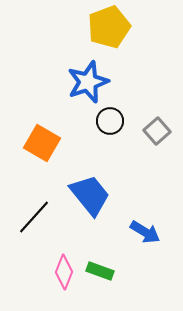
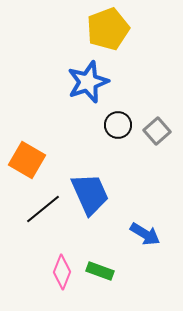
yellow pentagon: moved 1 px left, 2 px down
black circle: moved 8 px right, 4 px down
orange square: moved 15 px left, 17 px down
blue trapezoid: moved 1 px up; rotated 15 degrees clockwise
black line: moved 9 px right, 8 px up; rotated 9 degrees clockwise
blue arrow: moved 2 px down
pink diamond: moved 2 px left
